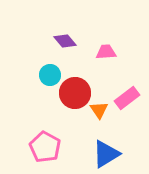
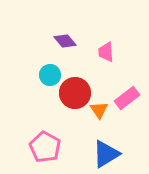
pink trapezoid: rotated 90 degrees counterclockwise
